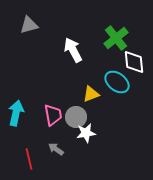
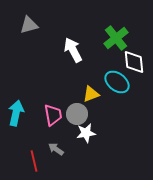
gray circle: moved 1 px right, 3 px up
red line: moved 5 px right, 2 px down
